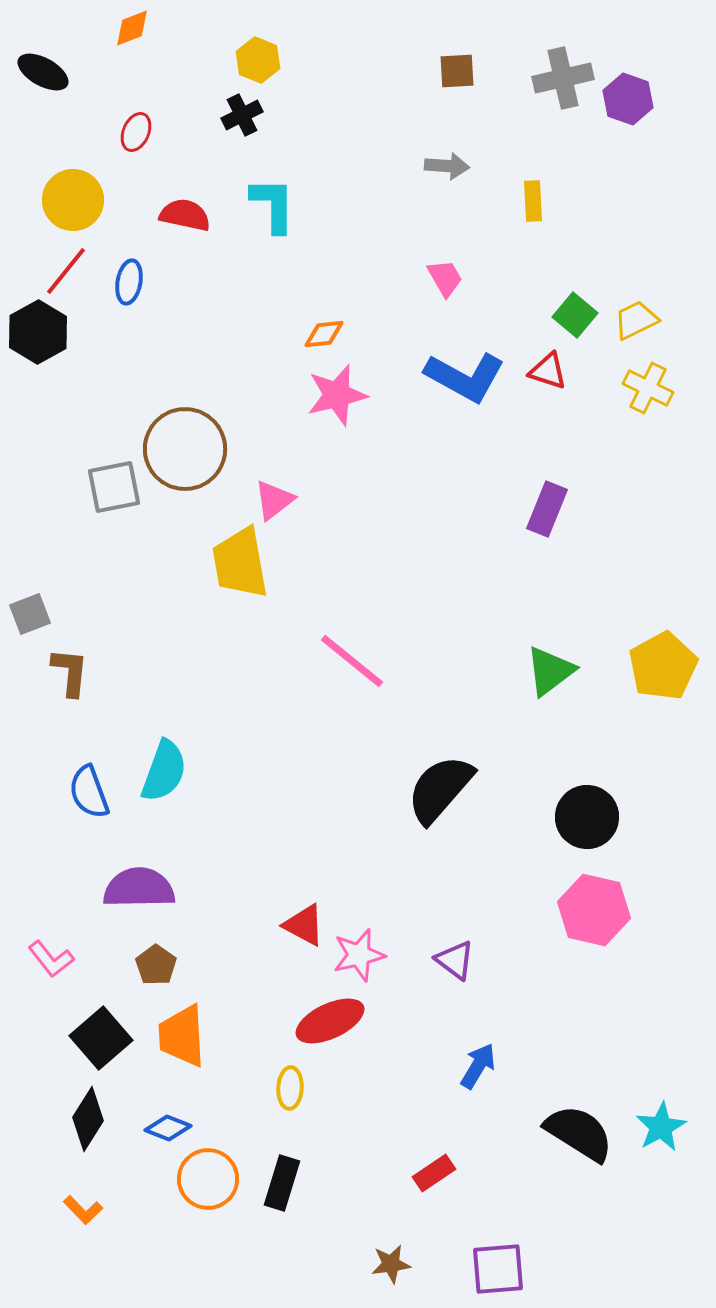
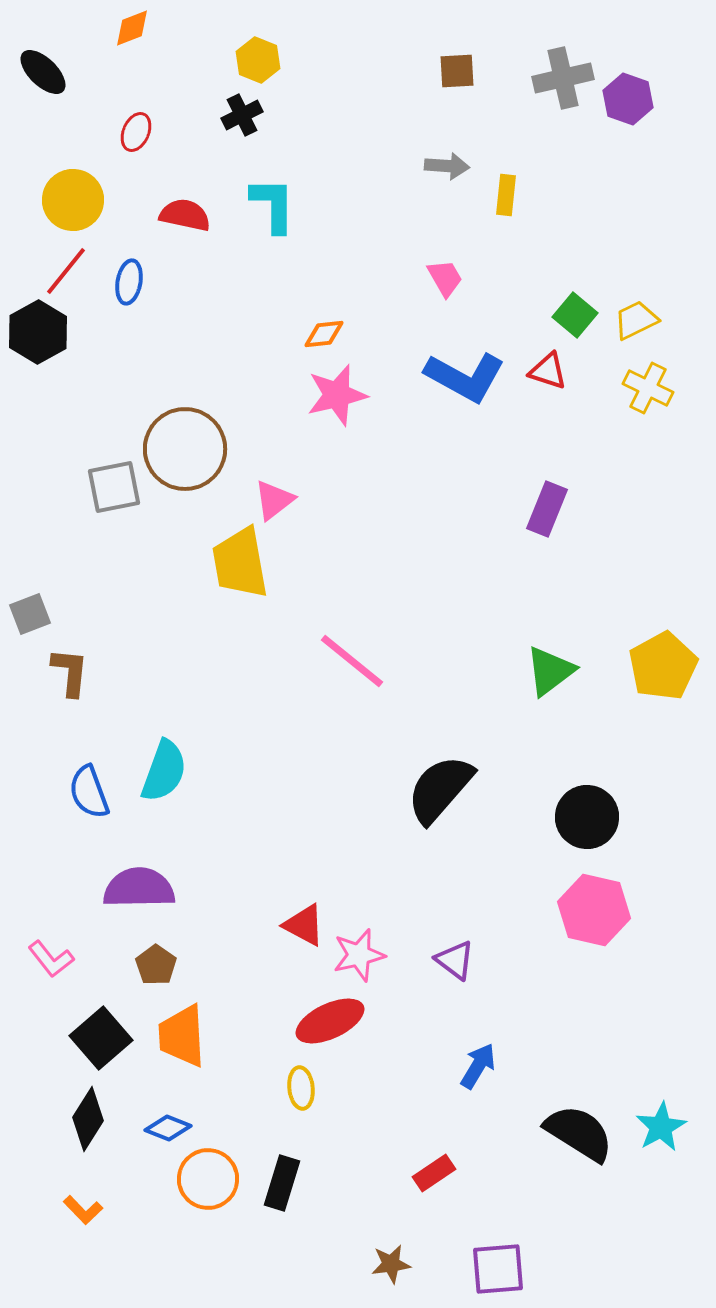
black ellipse at (43, 72): rotated 15 degrees clockwise
yellow rectangle at (533, 201): moved 27 px left, 6 px up; rotated 9 degrees clockwise
yellow ellipse at (290, 1088): moved 11 px right; rotated 9 degrees counterclockwise
